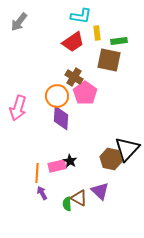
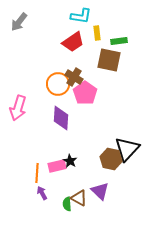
orange circle: moved 1 px right, 12 px up
